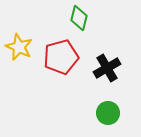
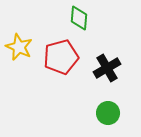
green diamond: rotated 10 degrees counterclockwise
